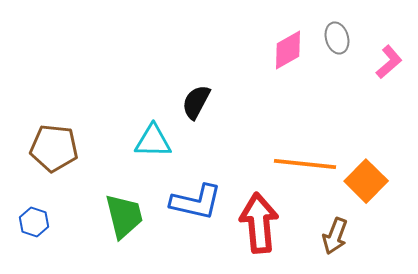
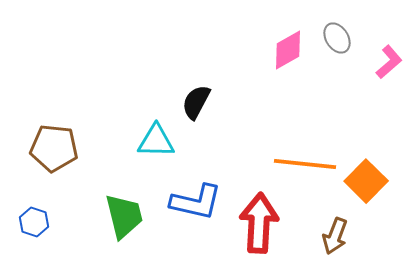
gray ellipse: rotated 16 degrees counterclockwise
cyan triangle: moved 3 px right
red arrow: rotated 8 degrees clockwise
